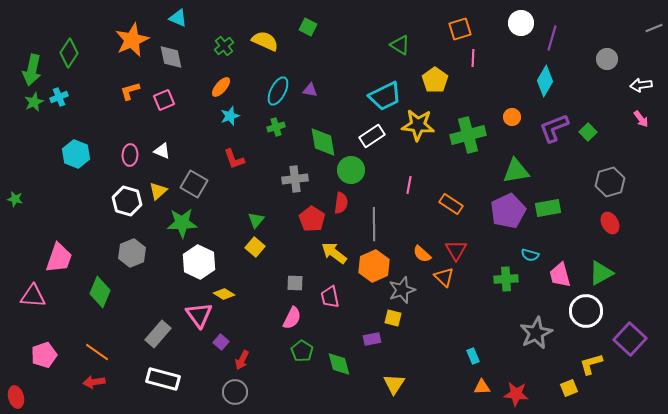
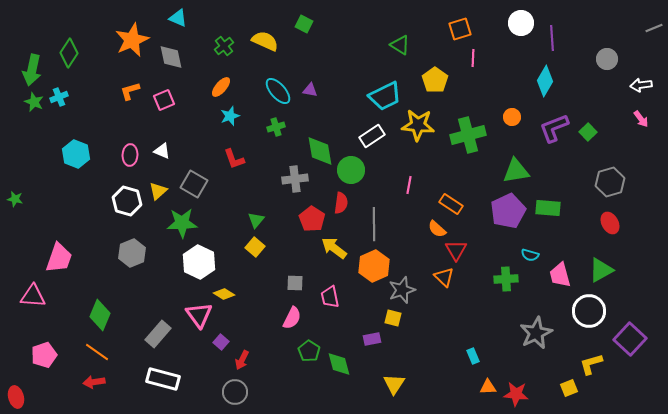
green square at (308, 27): moved 4 px left, 3 px up
purple line at (552, 38): rotated 20 degrees counterclockwise
cyan ellipse at (278, 91): rotated 68 degrees counterclockwise
green star at (34, 102): rotated 24 degrees counterclockwise
green diamond at (323, 142): moved 3 px left, 9 px down
green rectangle at (548, 208): rotated 15 degrees clockwise
yellow arrow at (334, 253): moved 5 px up
orange semicircle at (422, 254): moved 15 px right, 25 px up
green triangle at (601, 273): moved 3 px up
green diamond at (100, 292): moved 23 px down
white circle at (586, 311): moved 3 px right
green pentagon at (302, 351): moved 7 px right
orange triangle at (482, 387): moved 6 px right
